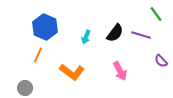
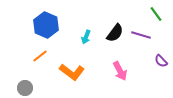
blue hexagon: moved 1 px right, 2 px up
orange line: moved 2 px right, 1 px down; rotated 28 degrees clockwise
